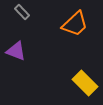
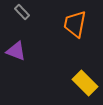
orange trapezoid: rotated 144 degrees clockwise
